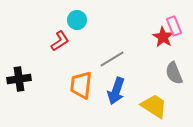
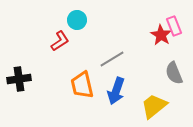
red star: moved 2 px left, 2 px up
orange trapezoid: moved 1 px right; rotated 20 degrees counterclockwise
yellow trapezoid: rotated 72 degrees counterclockwise
